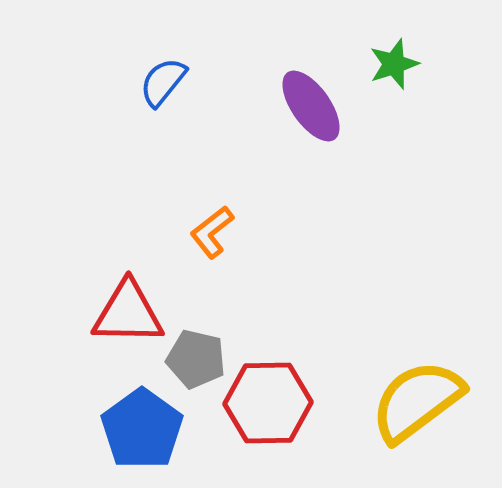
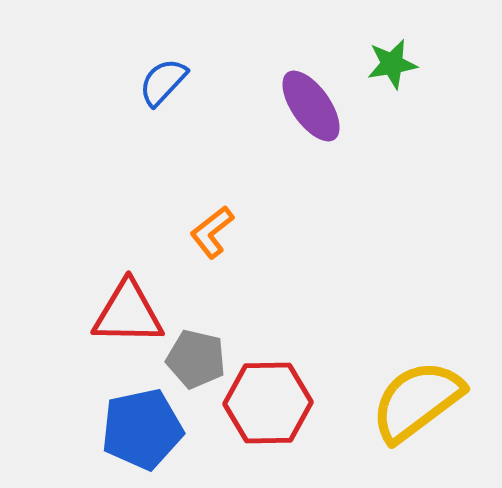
green star: moved 2 px left; rotated 9 degrees clockwise
blue semicircle: rotated 4 degrees clockwise
blue pentagon: rotated 24 degrees clockwise
